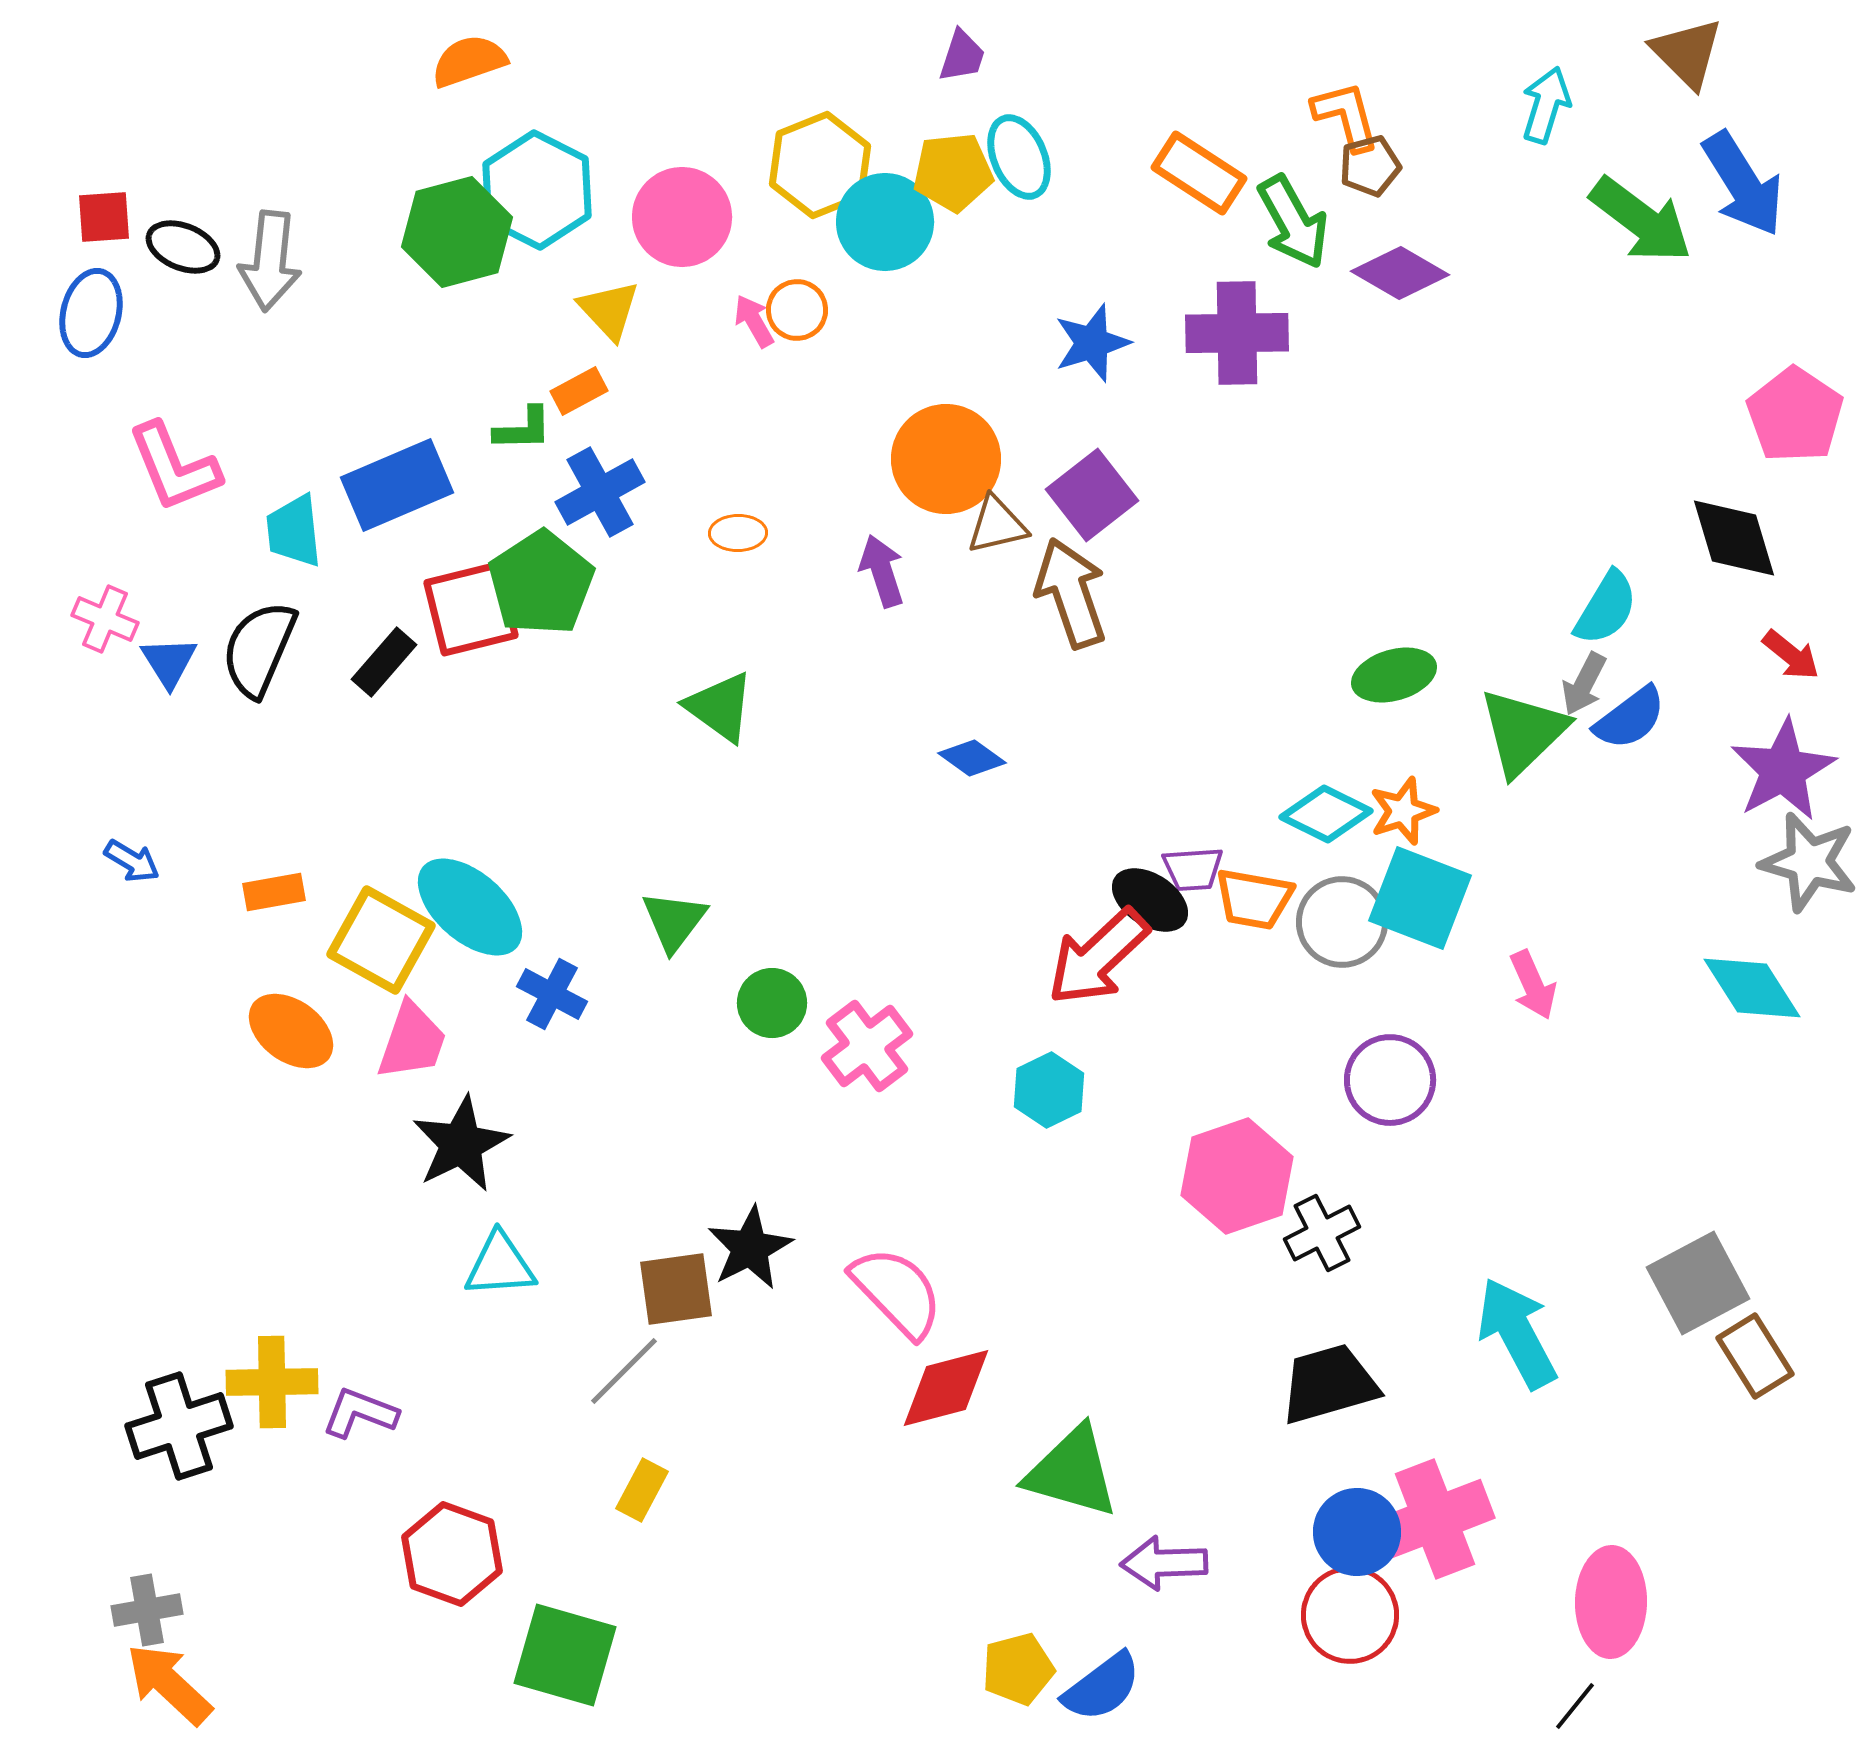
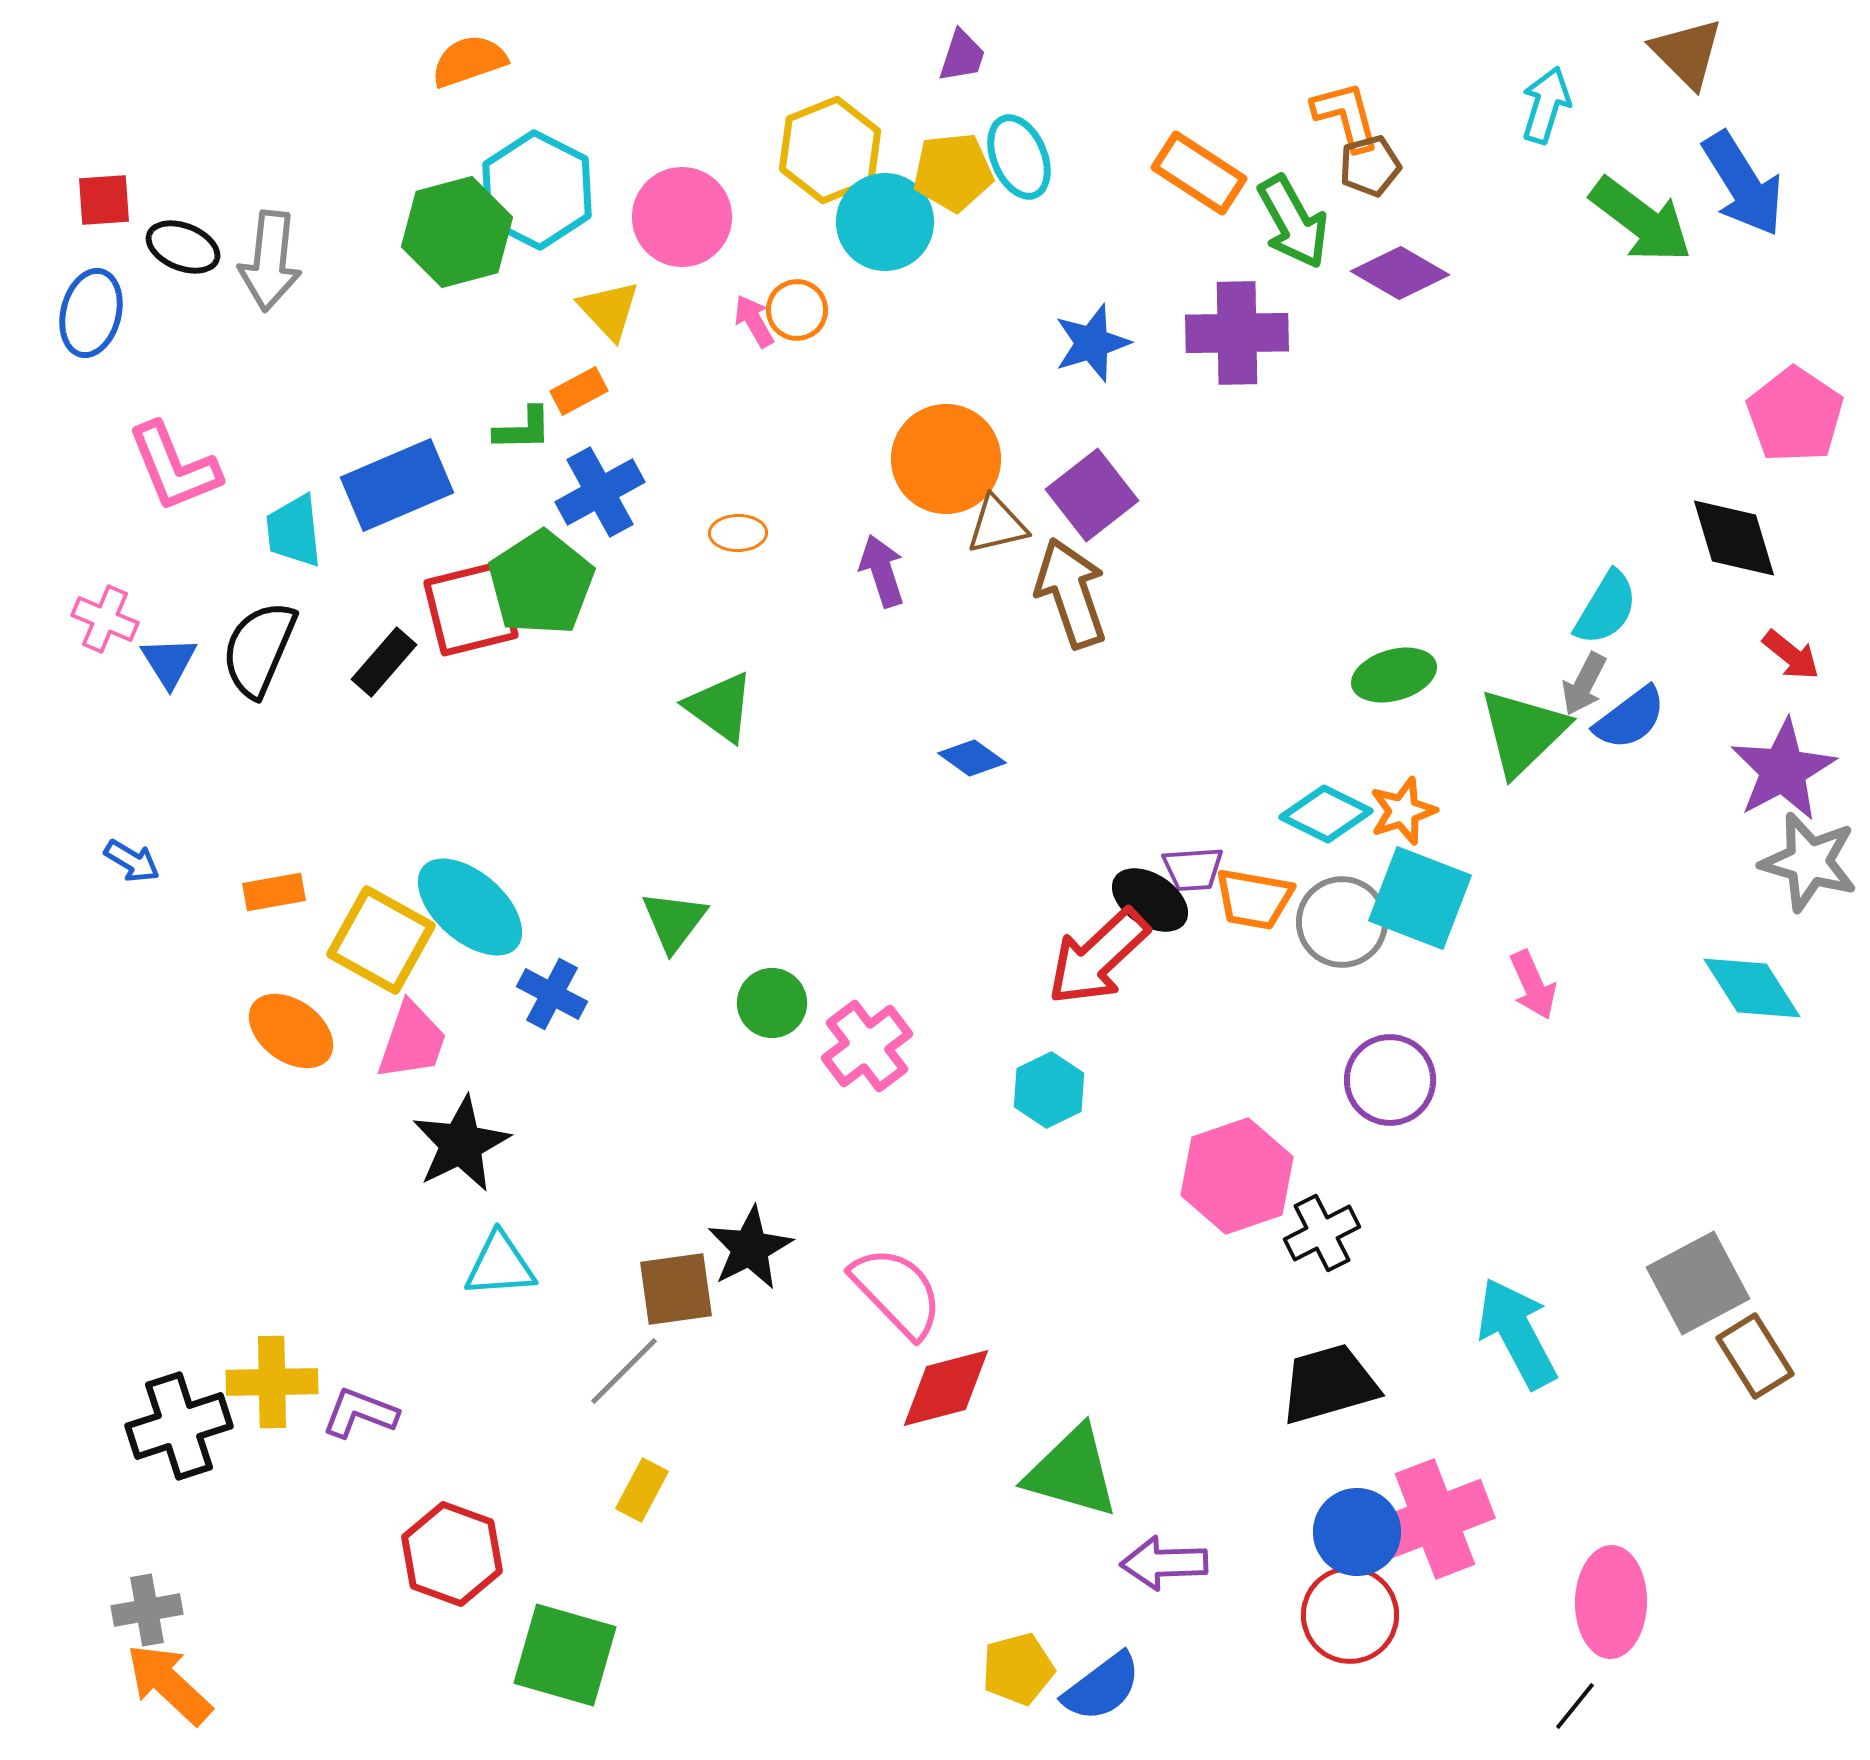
yellow hexagon at (820, 165): moved 10 px right, 15 px up
red square at (104, 217): moved 17 px up
